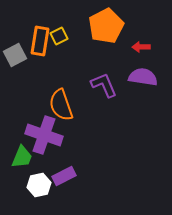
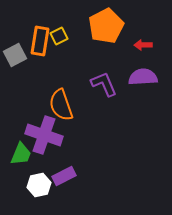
red arrow: moved 2 px right, 2 px up
purple semicircle: rotated 12 degrees counterclockwise
purple L-shape: moved 1 px up
green trapezoid: moved 1 px left, 3 px up
